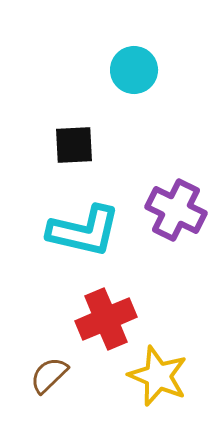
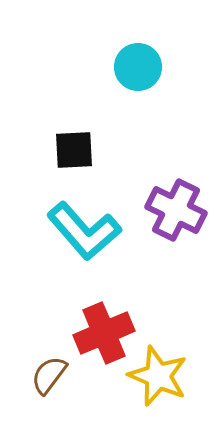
cyan circle: moved 4 px right, 3 px up
black square: moved 5 px down
cyan L-shape: rotated 36 degrees clockwise
red cross: moved 2 px left, 14 px down
brown semicircle: rotated 9 degrees counterclockwise
